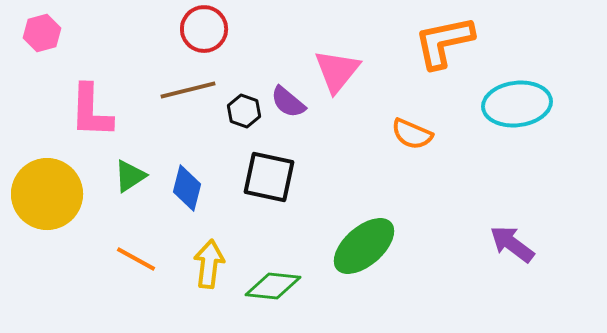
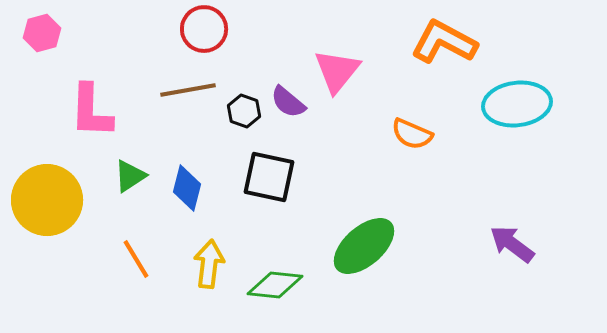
orange L-shape: rotated 40 degrees clockwise
brown line: rotated 4 degrees clockwise
yellow circle: moved 6 px down
orange line: rotated 30 degrees clockwise
green diamond: moved 2 px right, 1 px up
